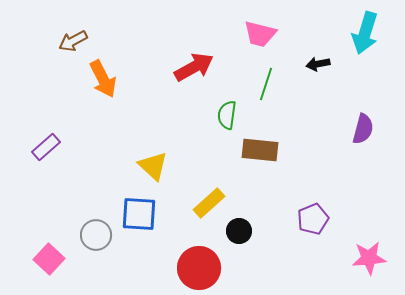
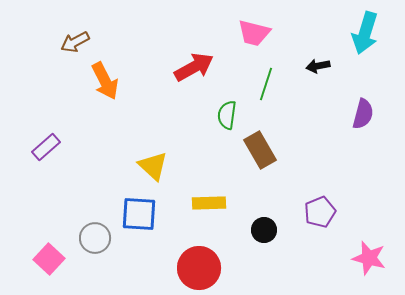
pink trapezoid: moved 6 px left, 1 px up
brown arrow: moved 2 px right, 1 px down
black arrow: moved 2 px down
orange arrow: moved 2 px right, 2 px down
purple semicircle: moved 15 px up
brown rectangle: rotated 54 degrees clockwise
yellow rectangle: rotated 40 degrees clockwise
purple pentagon: moved 7 px right, 7 px up
black circle: moved 25 px right, 1 px up
gray circle: moved 1 px left, 3 px down
pink star: rotated 20 degrees clockwise
